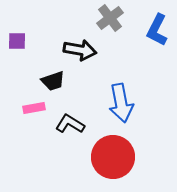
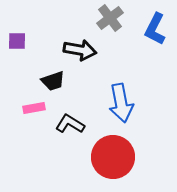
blue L-shape: moved 2 px left, 1 px up
